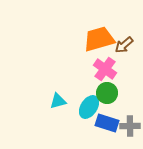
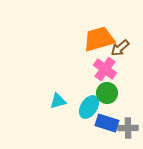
brown arrow: moved 4 px left, 3 px down
gray cross: moved 2 px left, 2 px down
